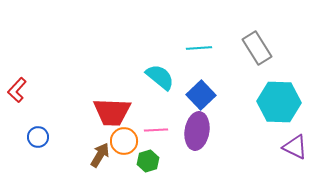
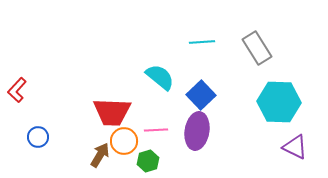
cyan line: moved 3 px right, 6 px up
